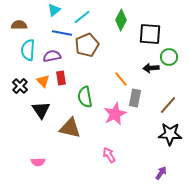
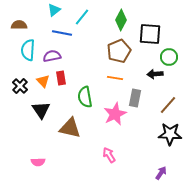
cyan line: rotated 12 degrees counterclockwise
brown pentagon: moved 32 px right, 6 px down
black arrow: moved 4 px right, 6 px down
orange line: moved 6 px left, 1 px up; rotated 42 degrees counterclockwise
